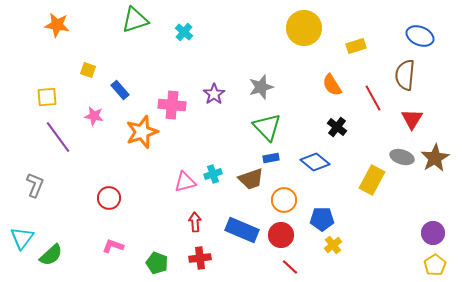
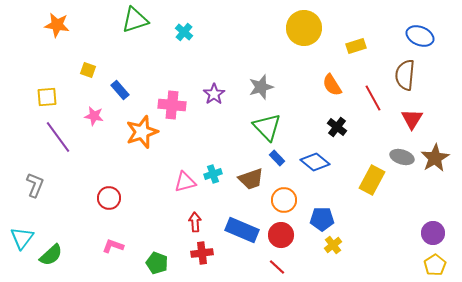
blue rectangle at (271, 158): moved 6 px right; rotated 56 degrees clockwise
red cross at (200, 258): moved 2 px right, 5 px up
red line at (290, 267): moved 13 px left
